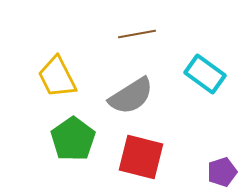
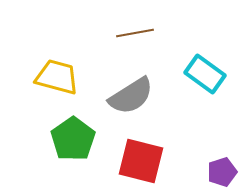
brown line: moved 2 px left, 1 px up
yellow trapezoid: rotated 132 degrees clockwise
red square: moved 4 px down
